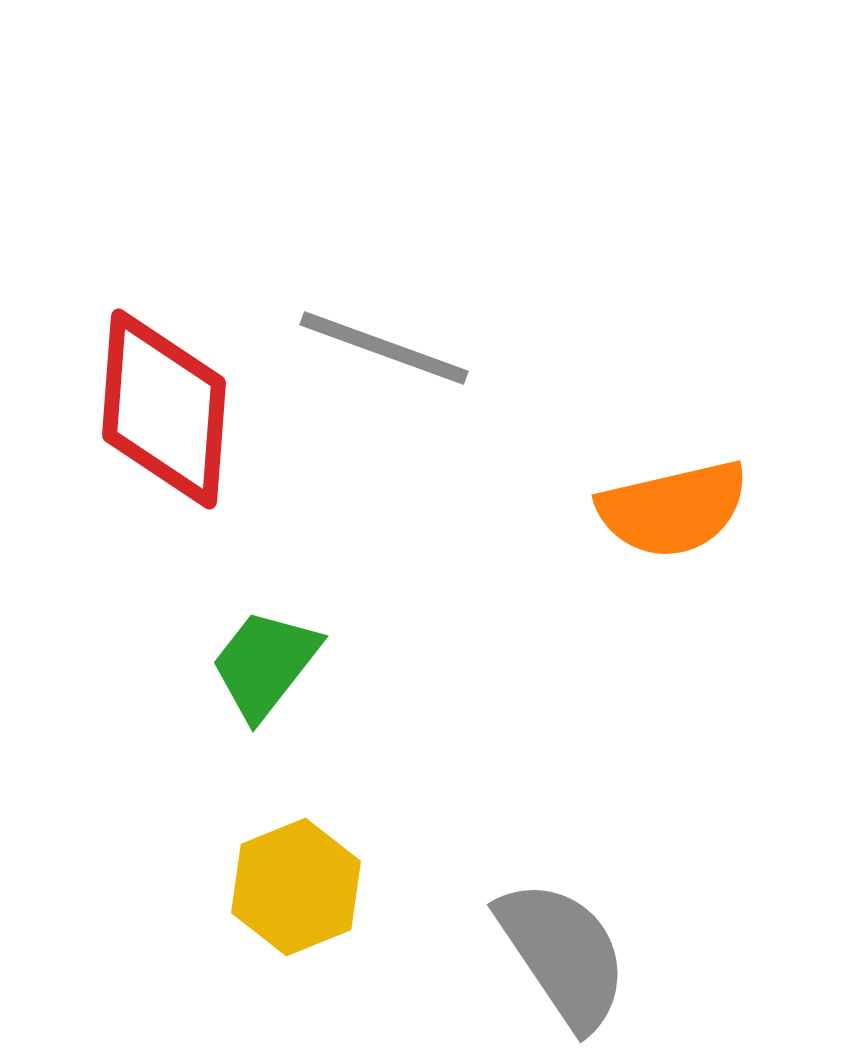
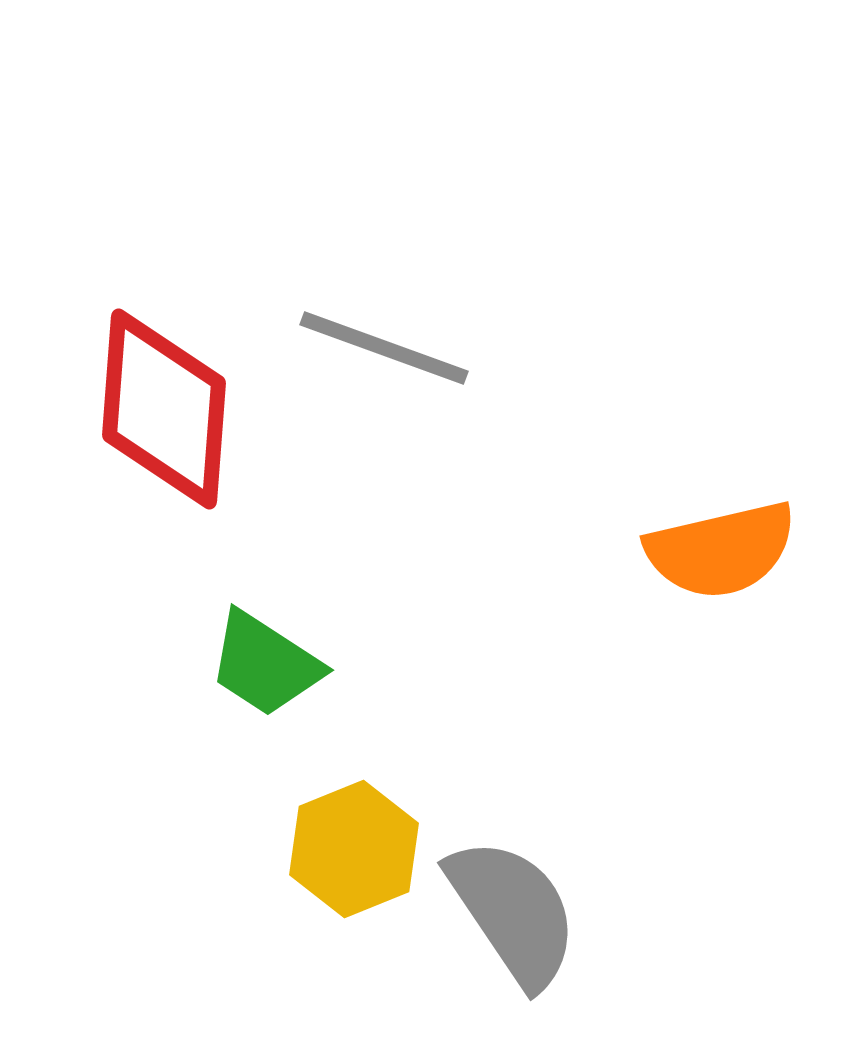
orange semicircle: moved 48 px right, 41 px down
green trapezoid: rotated 95 degrees counterclockwise
yellow hexagon: moved 58 px right, 38 px up
gray semicircle: moved 50 px left, 42 px up
